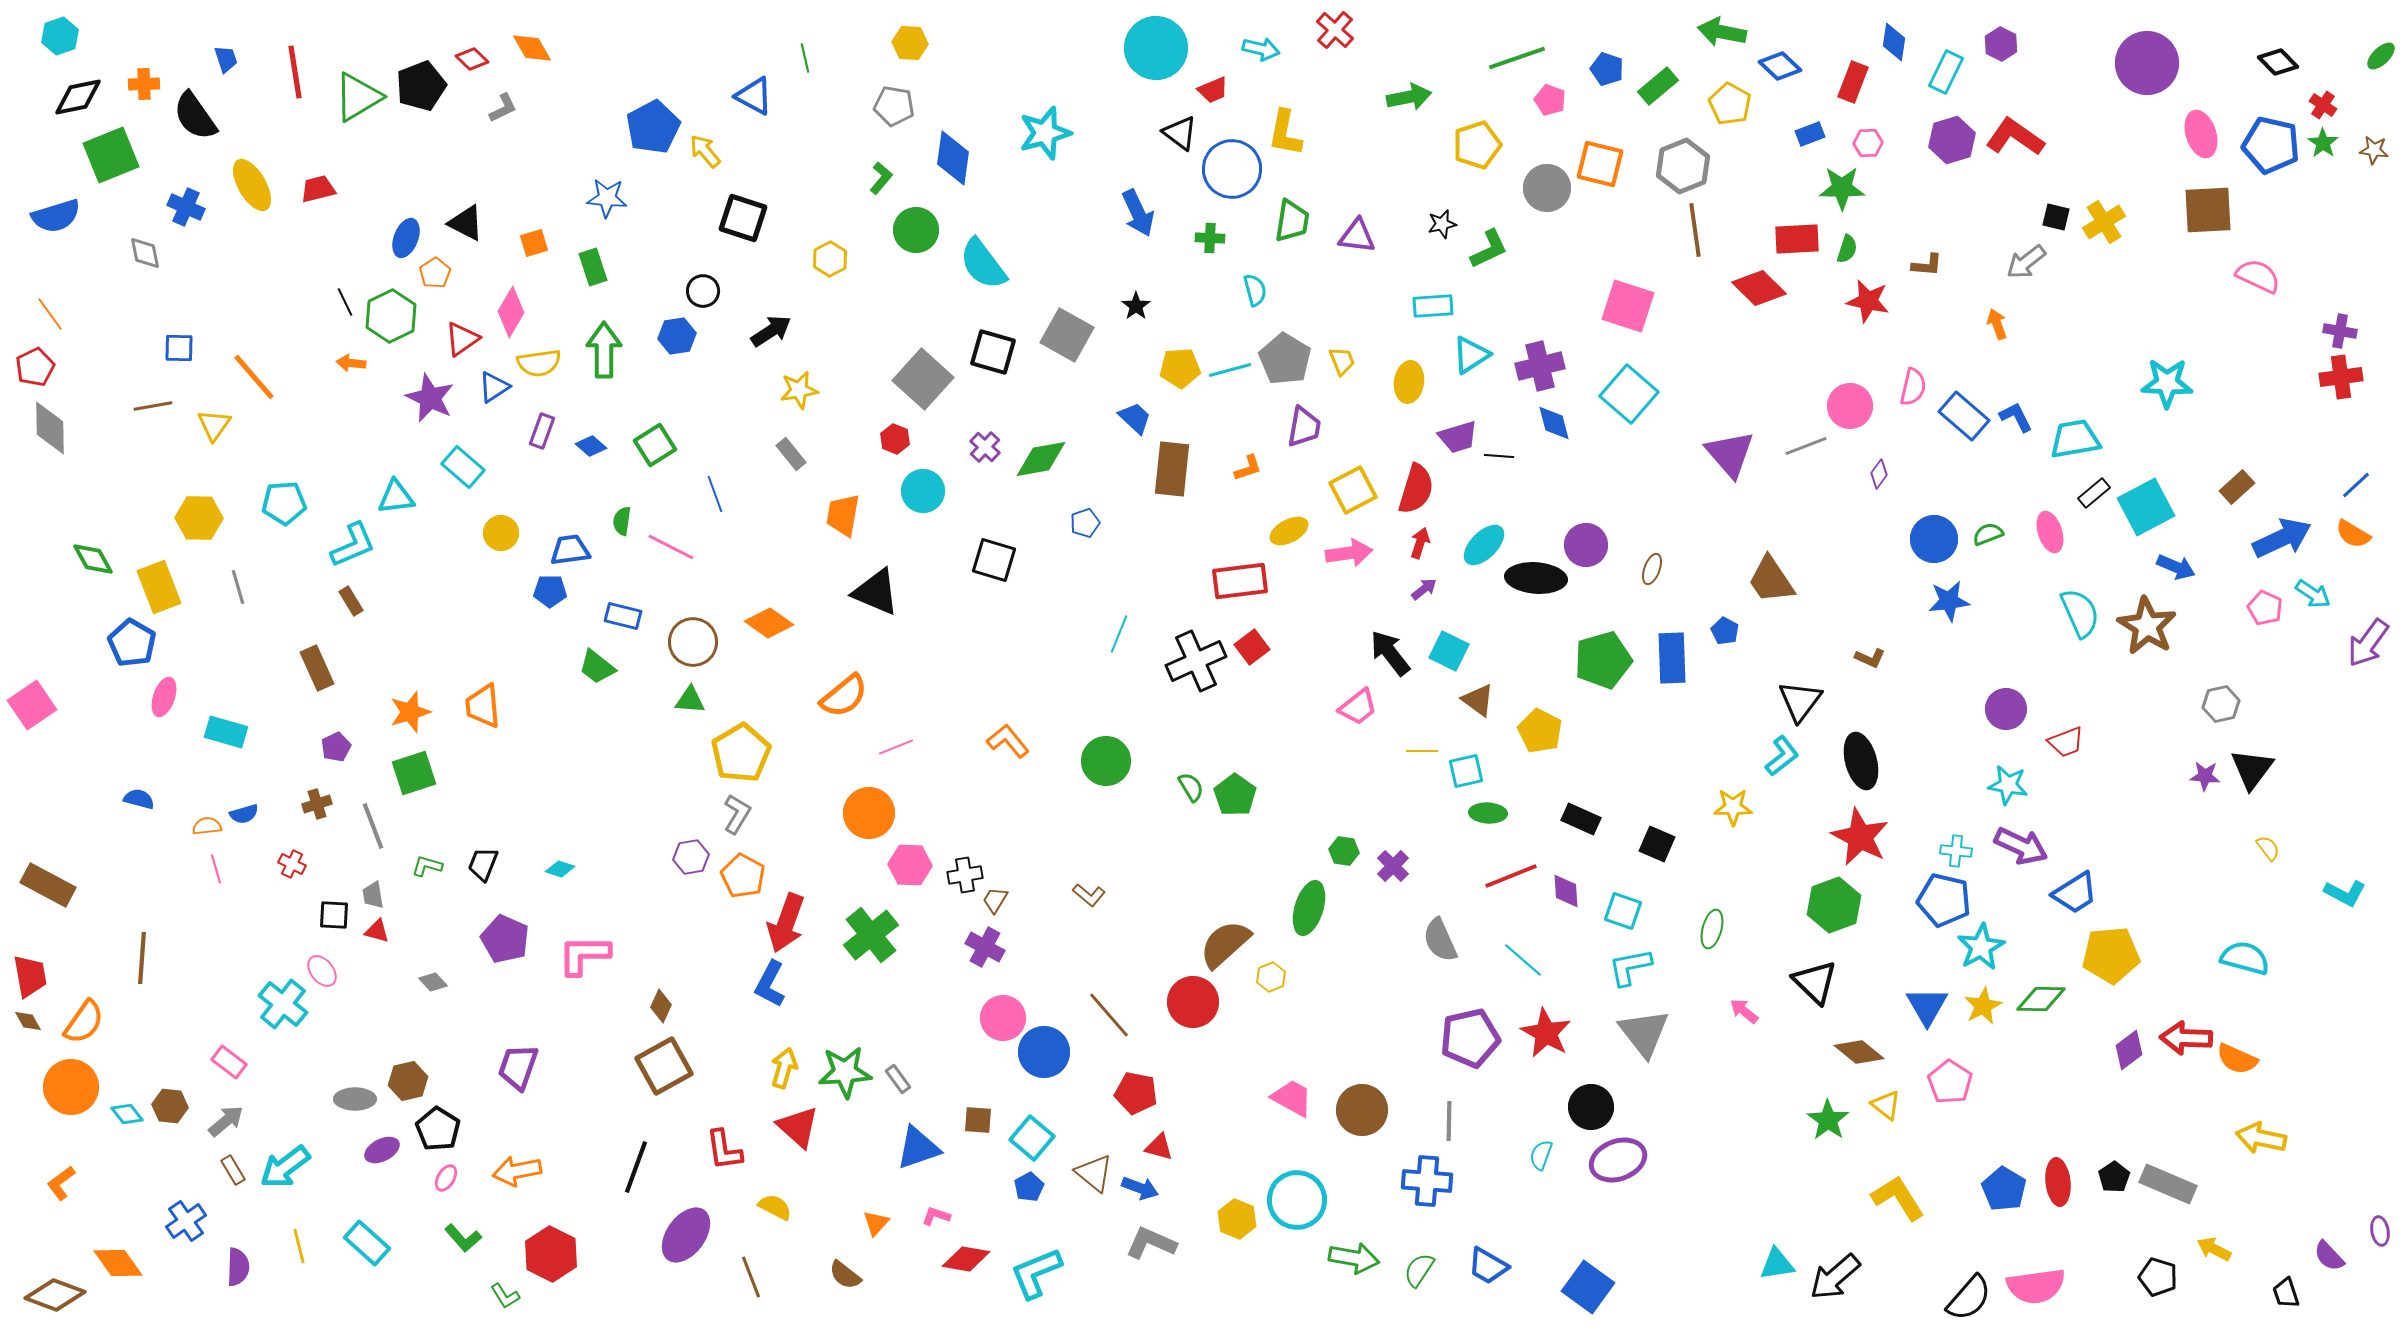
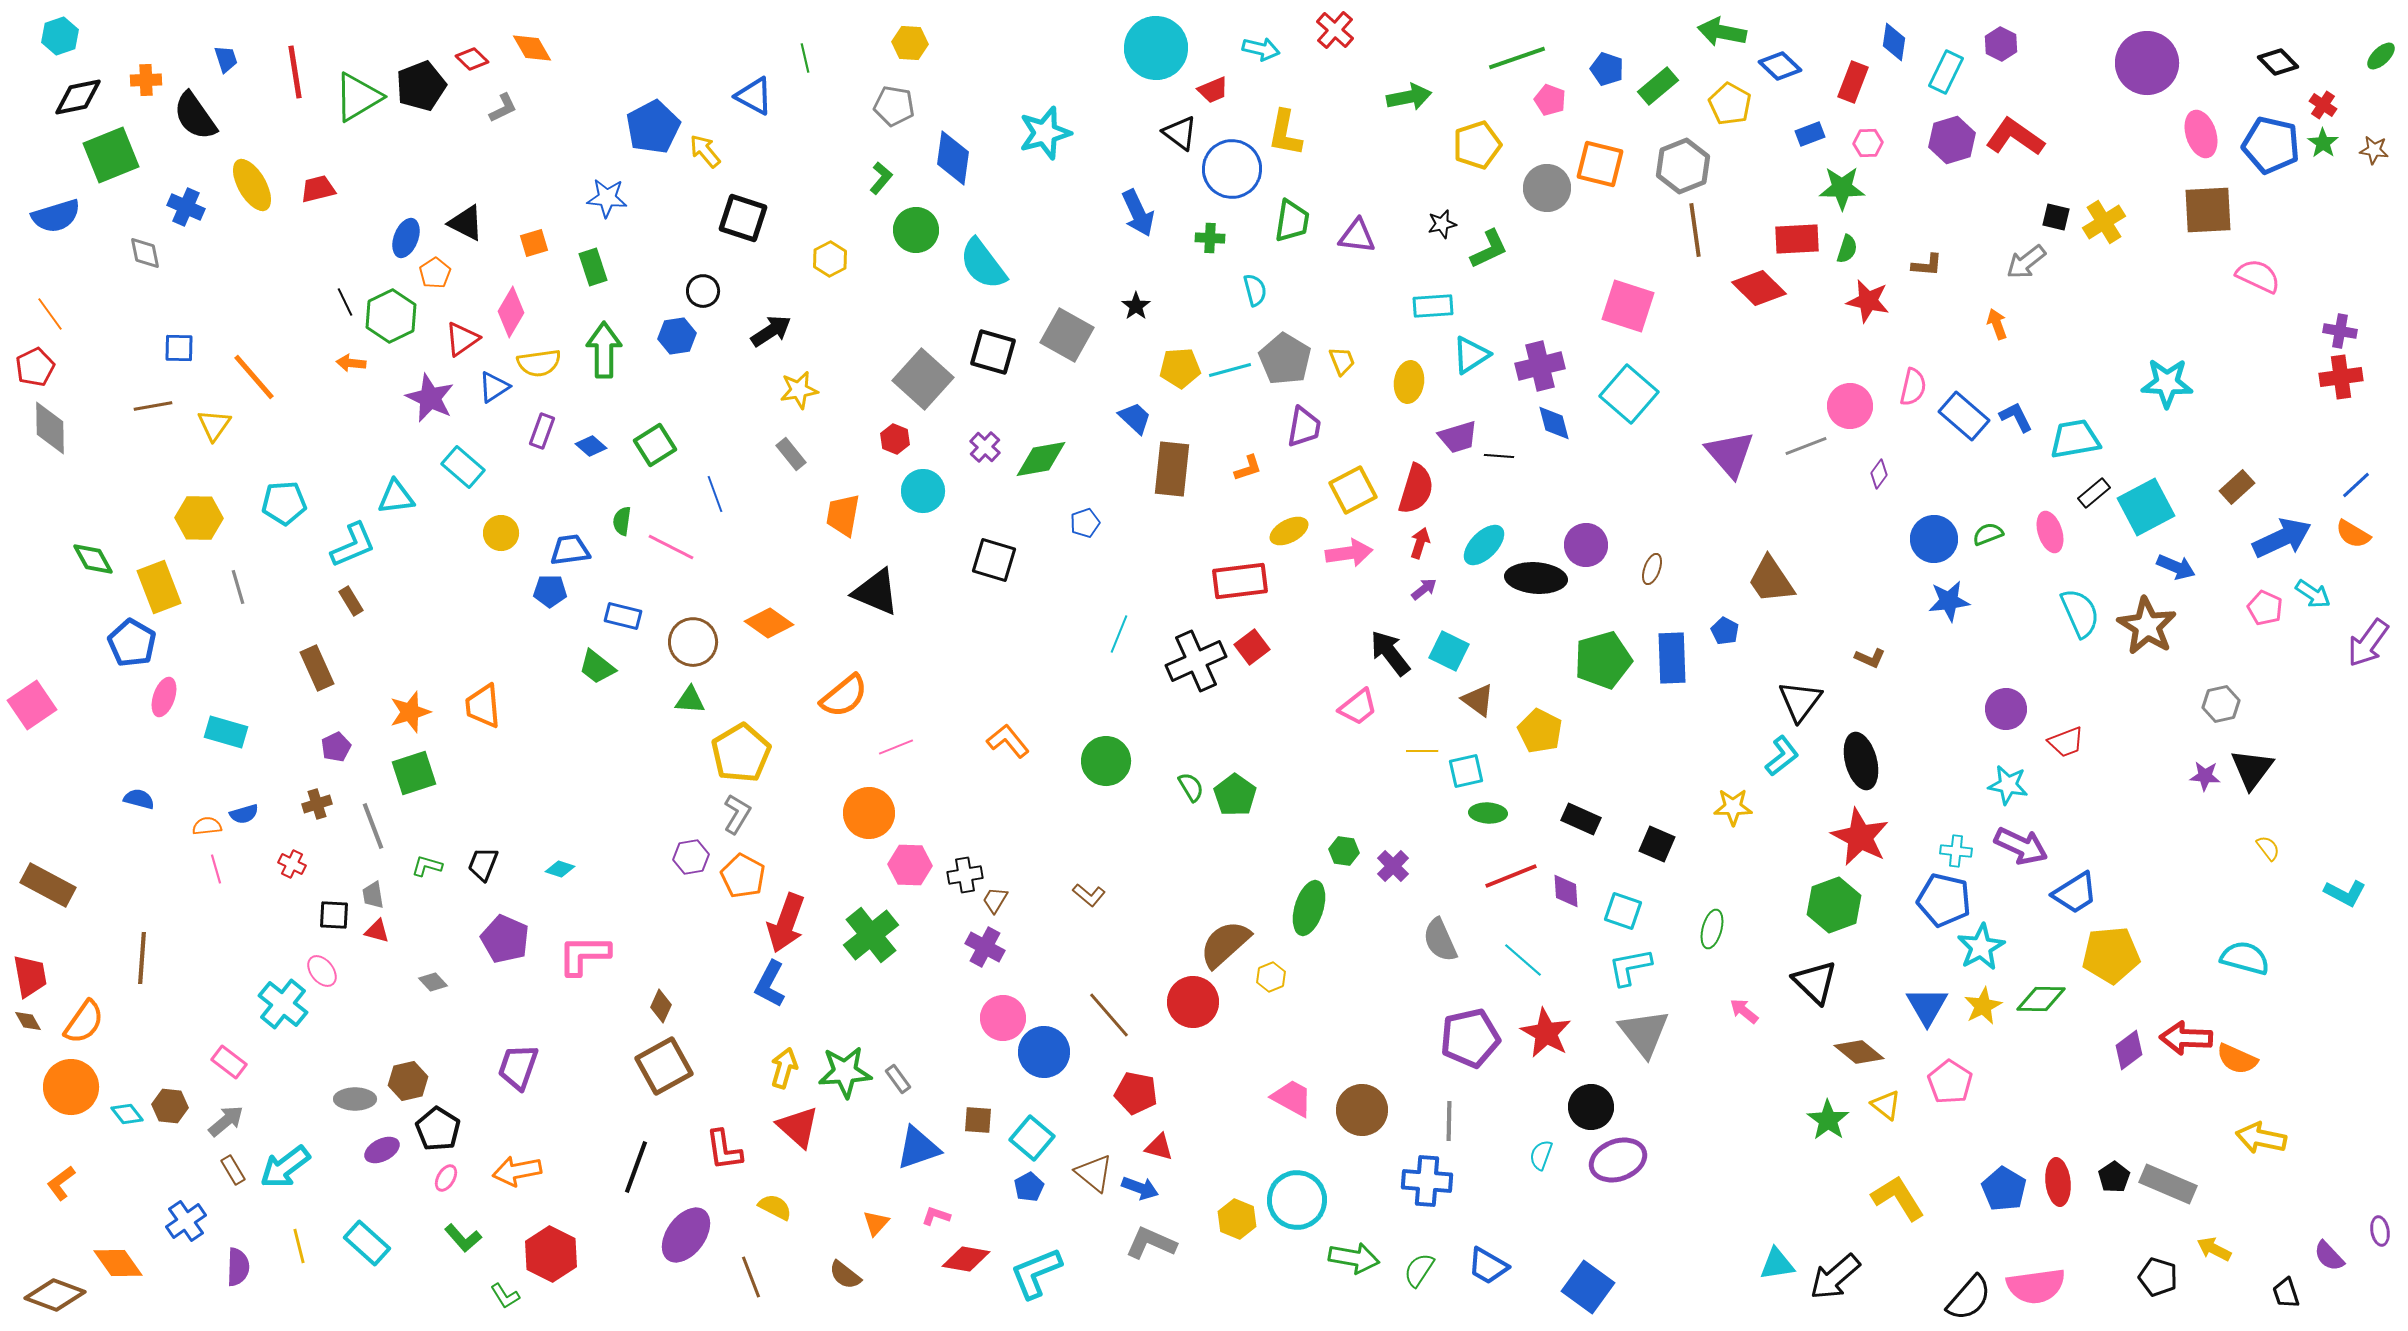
orange cross at (144, 84): moved 2 px right, 4 px up
